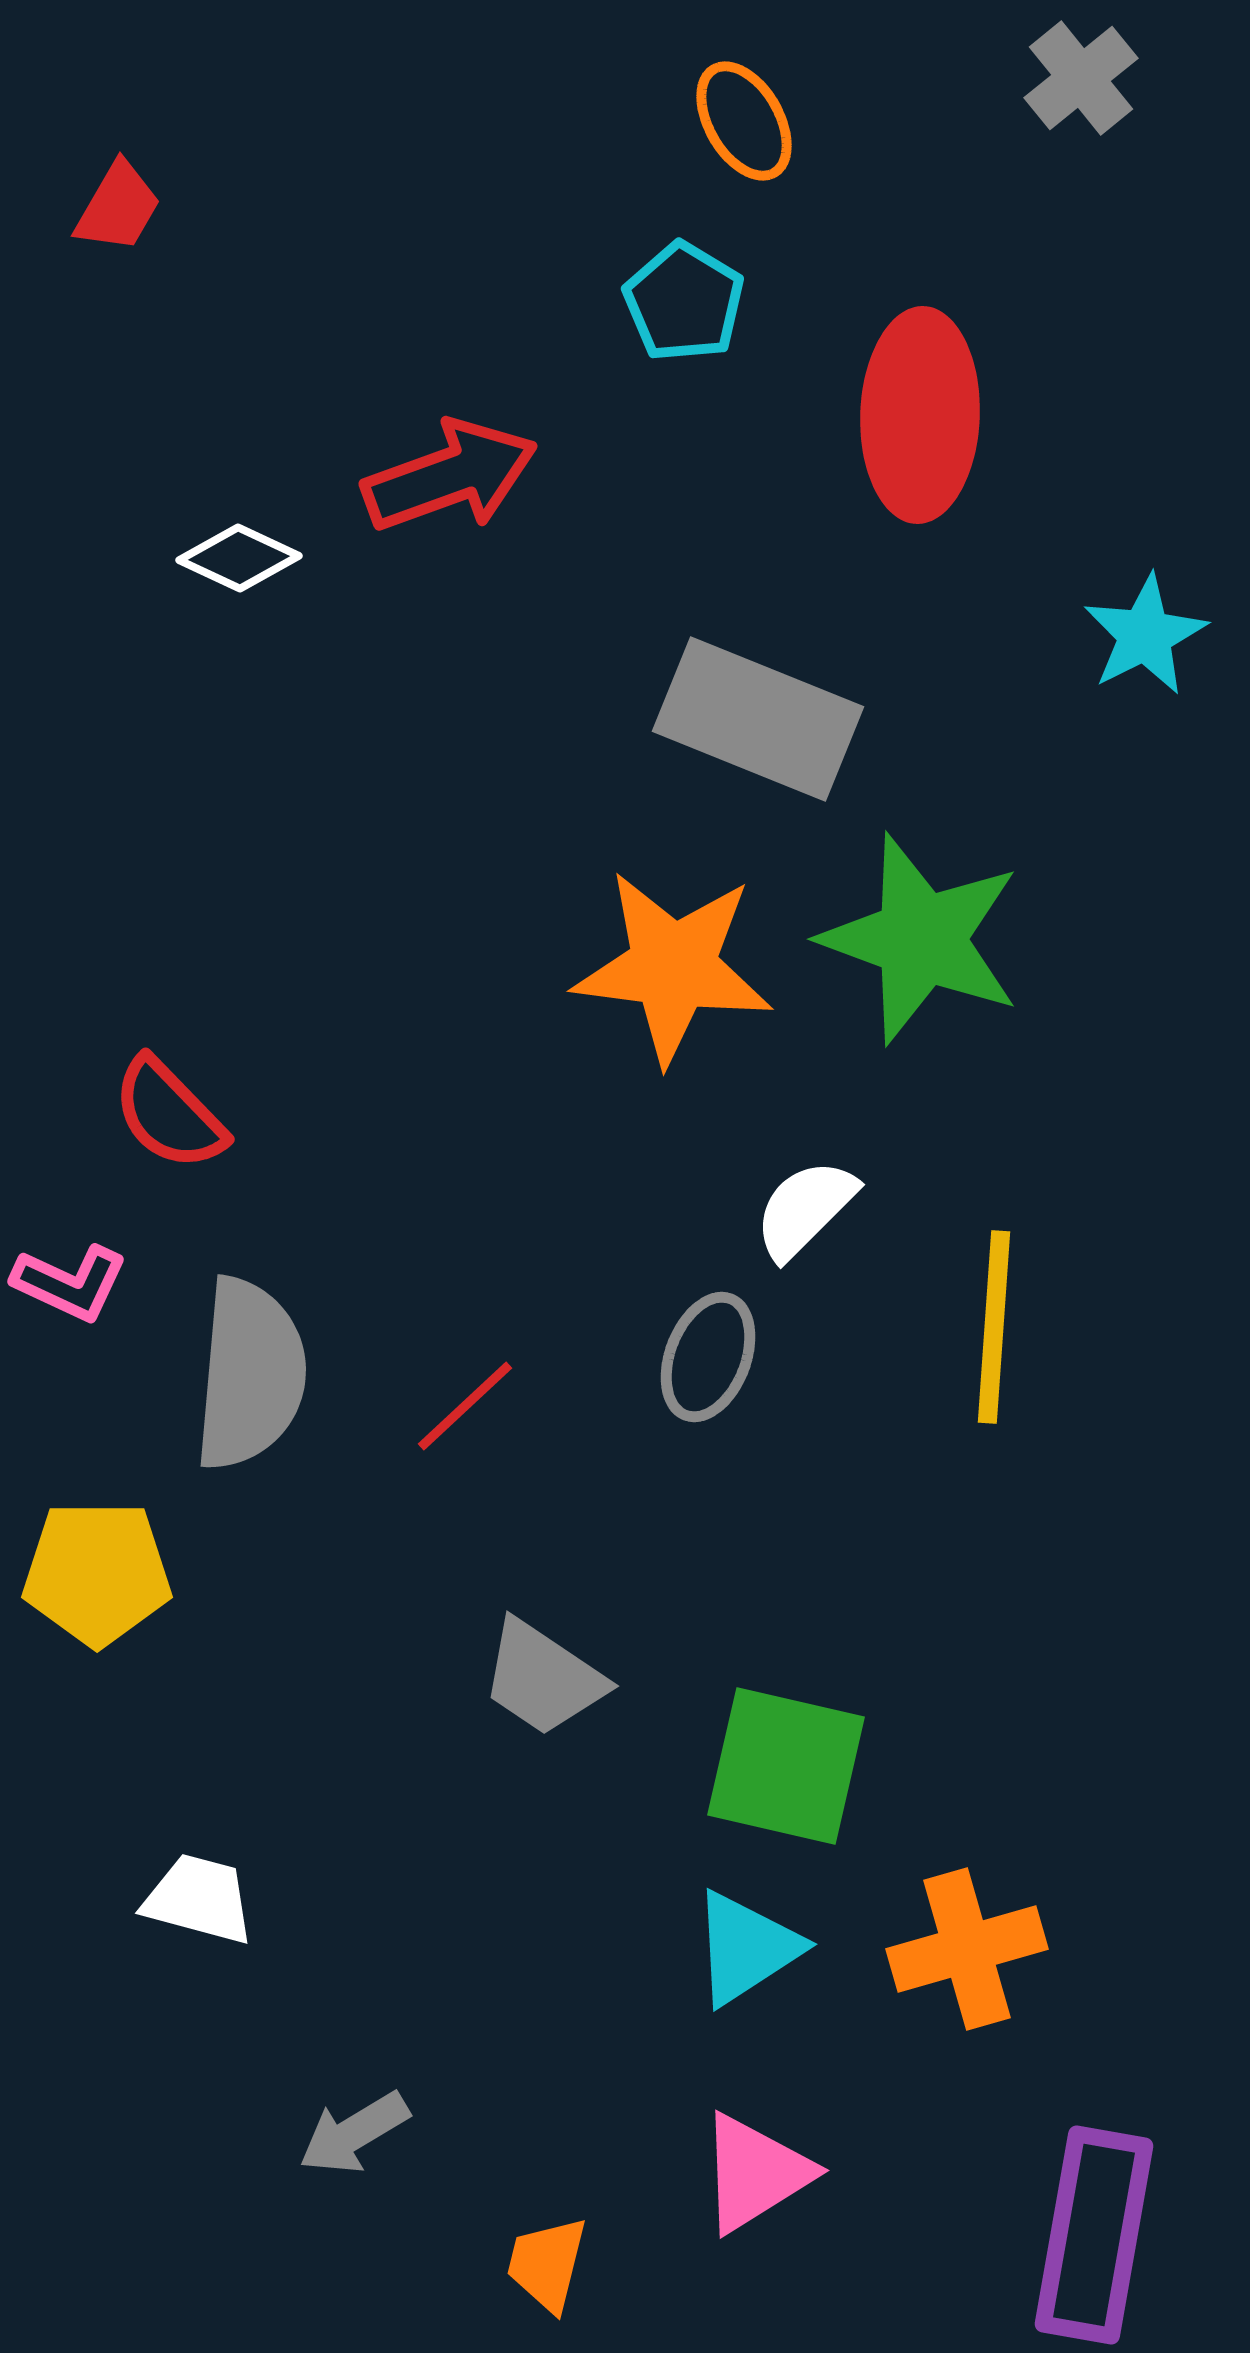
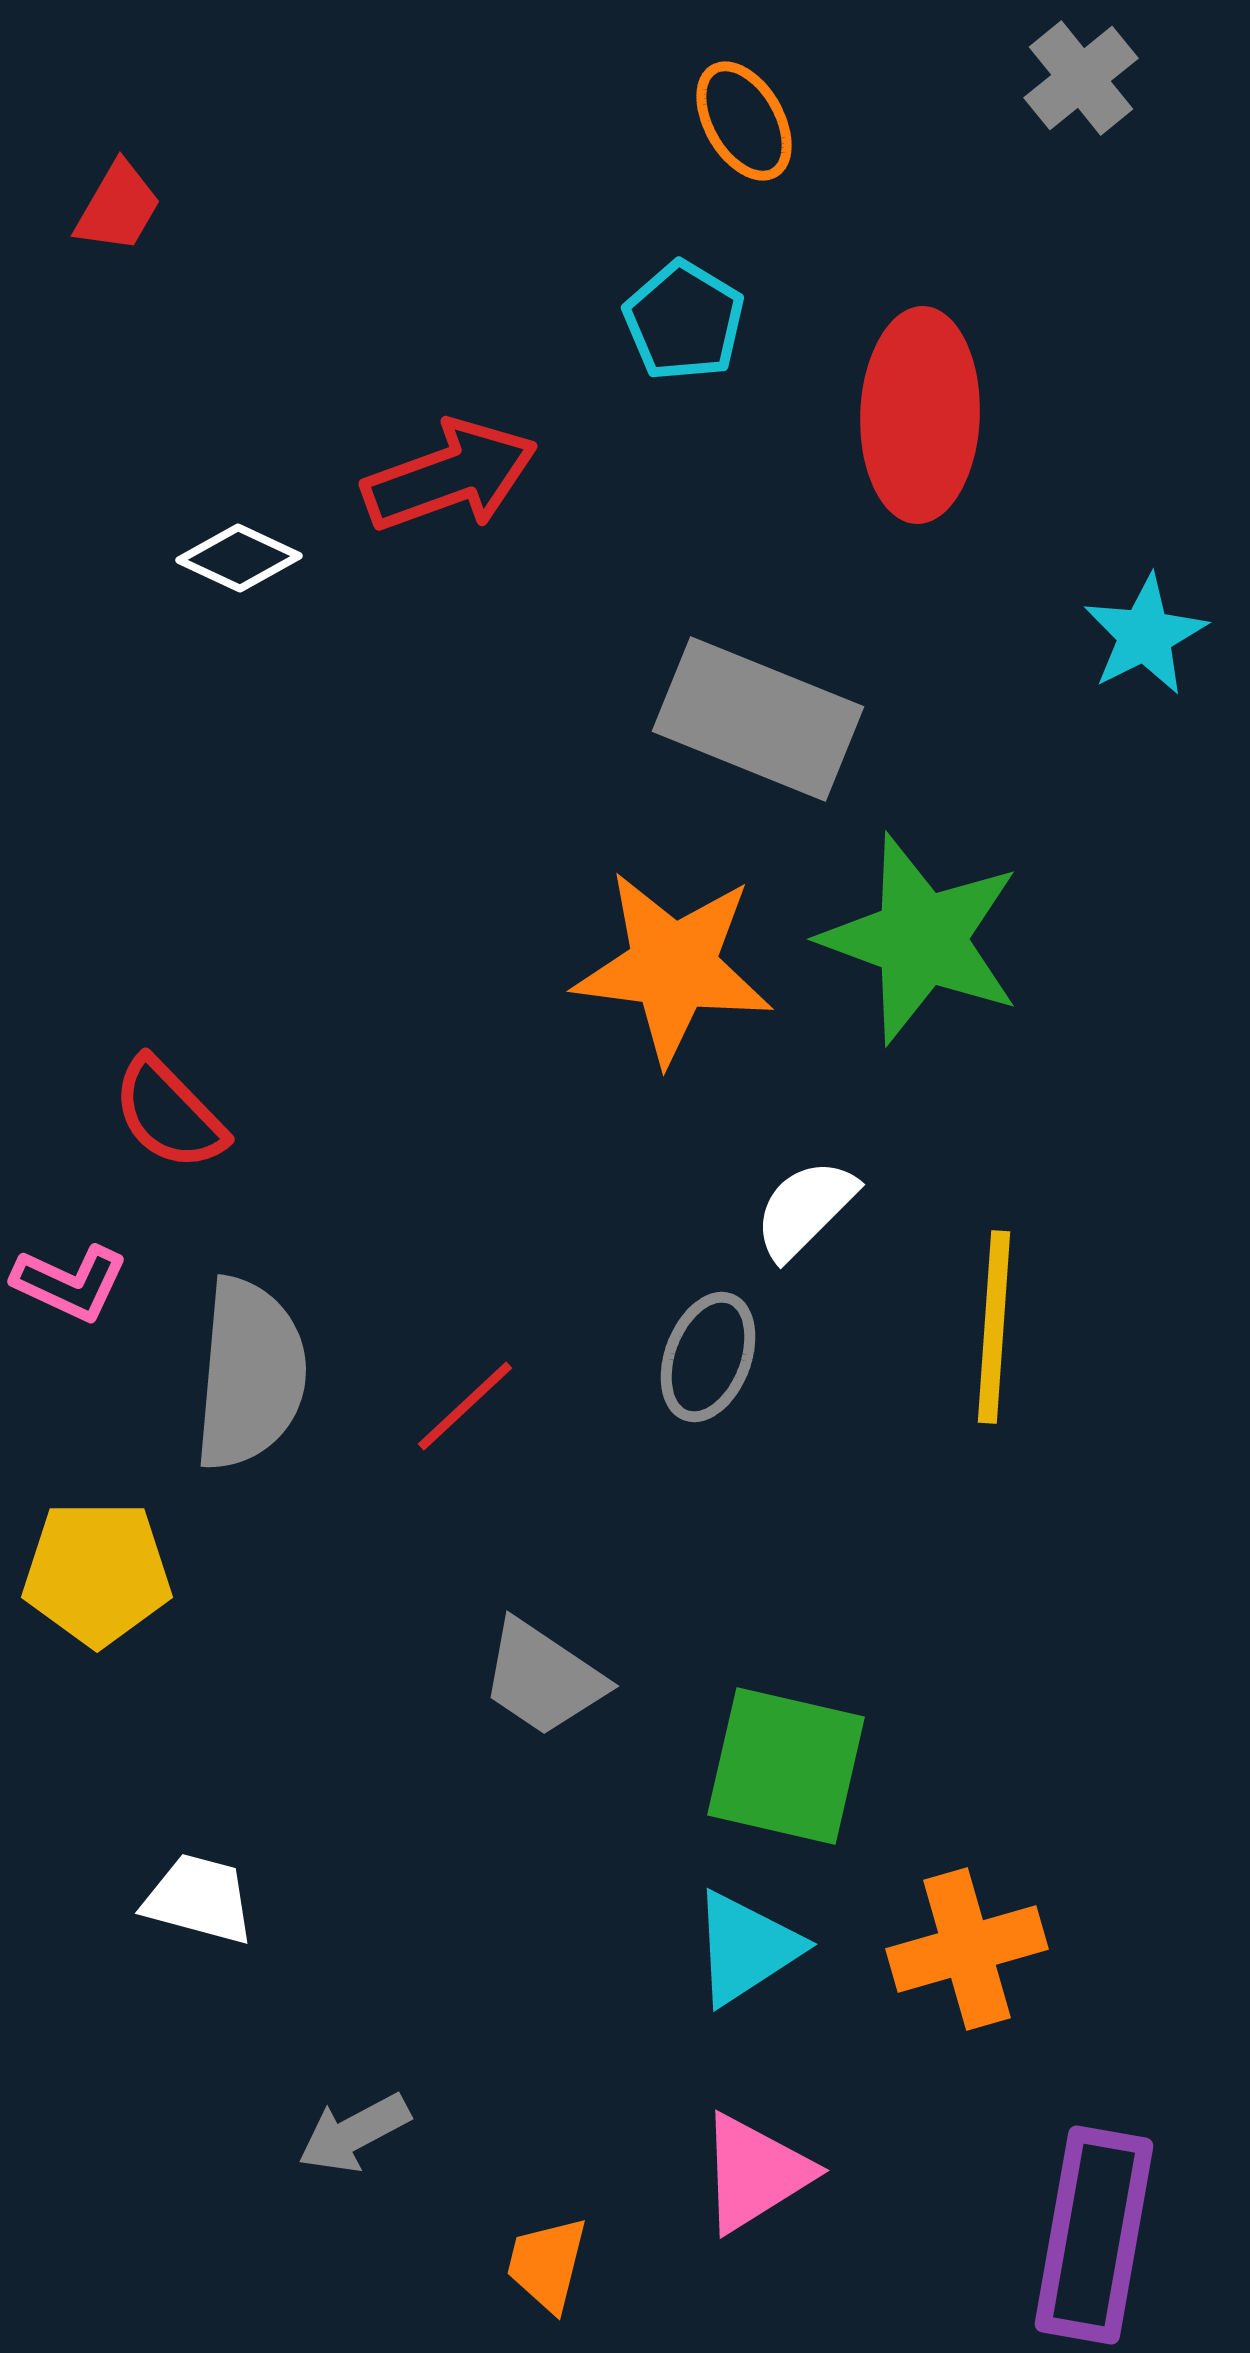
cyan pentagon: moved 19 px down
gray arrow: rotated 3 degrees clockwise
